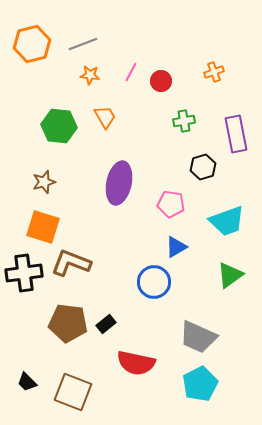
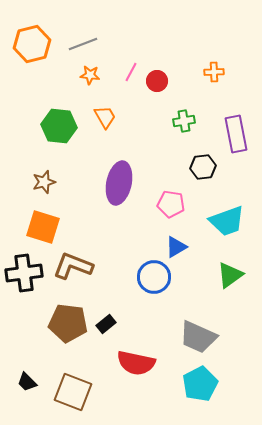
orange cross: rotated 18 degrees clockwise
red circle: moved 4 px left
black hexagon: rotated 10 degrees clockwise
brown L-shape: moved 2 px right, 3 px down
blue circle: moved 5 px up
